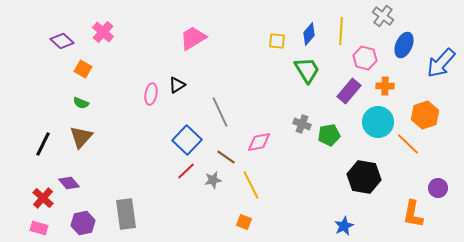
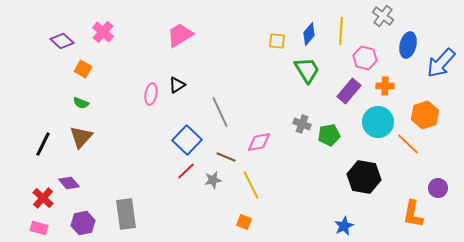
pink trapezoid at (193, 38): moved 13 px left, 3 px up
blue ellipse at (404, 45): moved 4 px right; rotated 10 degrees counterclockwise
brown line at (226, 157): rotated 12 degrees counterclockwise
